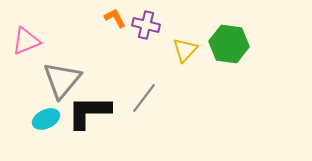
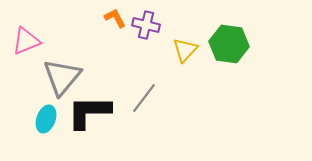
gray triangle: moved 3 px up
cyan ellipse: rotated 44 degrees counterclockwise
